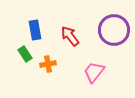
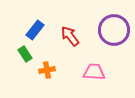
blue rectangle: rotated 48 degrees clockwise
orange cross: moved 1 px left, 6 px down
pink trapezoid: rotated 55 degrees clockwise
